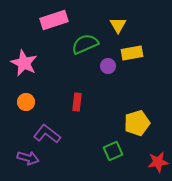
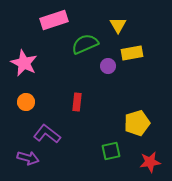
green square: moved 2 px left; rotated 12 degrees clockwise
red star: moved 8 px left
